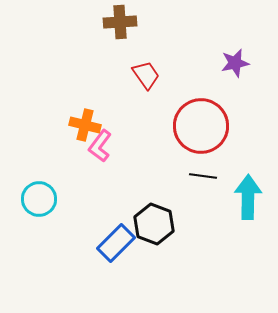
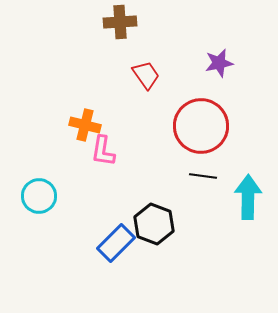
purple star: moved 16 px left
pink L-shape: moved 3 px right, 5 px down; rotated 28 degrees counterclockwise
cyan circle: moved 3 px up
